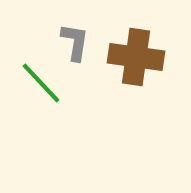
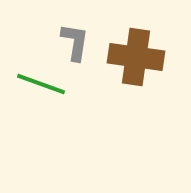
green line: moved 1 px down; rotated 27 degrees counterclockwise
